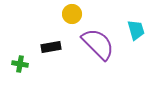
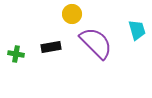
cyan trapezoid: moved 1 px right
purple semicircle: moved 2 px left, 1 px up
green cross: moved 4 px left, 10 px up
